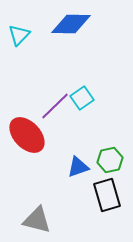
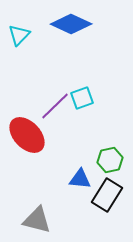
blue diamond: rotated 24 degrees clockwise
cyan square: rotated 15 degrees clockwise
blue triangle: moved 2 px right, 12 px down; rotated 25 degrees clockwise
black rectangle: rotated 48 degrees clockwise
